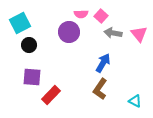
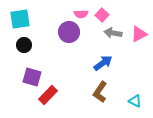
pink square: moved 1 px right, 1 px up
cyan square: moved 4 px up; rotated 20 degrees clockwise
pink triangle: rotated 42 degrees clockwise
black circle: moved 5 px left
blue arrow: rotated 24 degrees clockwise
purple square: rotated 12 degrees clockwise
brown L-shape: moved 3 px down
red rectangle: moved 3 px left
